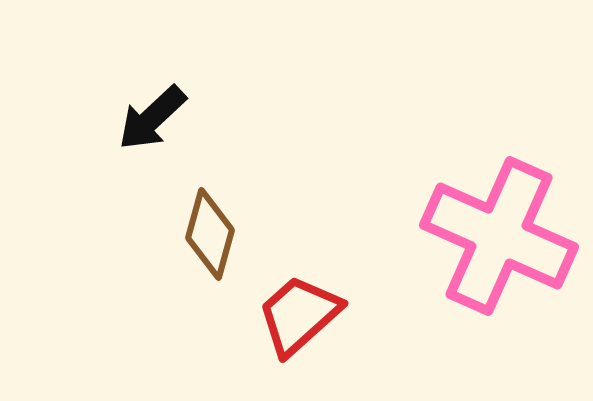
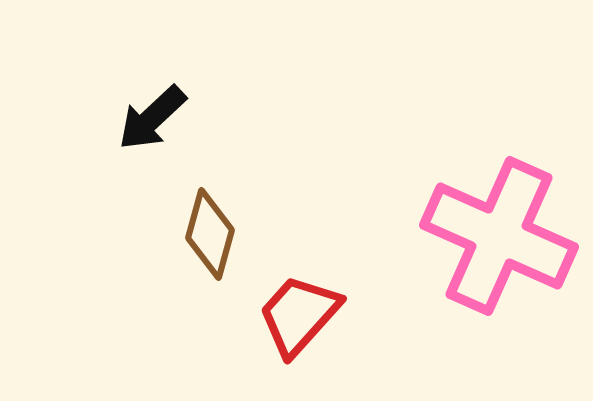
red trapezoid: rotated 6 degrees counterclockwise
